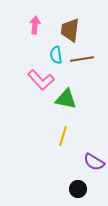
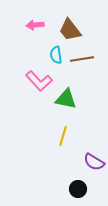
pink arrow: rotated 102 degrees counterclockwise
brown trapezoid: rotated 45 degrees counterclockwise
pink L-shape: moved 2 px left, 1 px down
